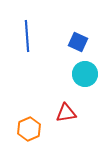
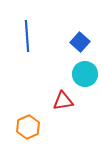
blue square: moved 2 px right; rotated 18 degrees clockwise
red triangle: moved 3 px left, 12 px up
orange hexagon: moved 1 px left, 2 px up
